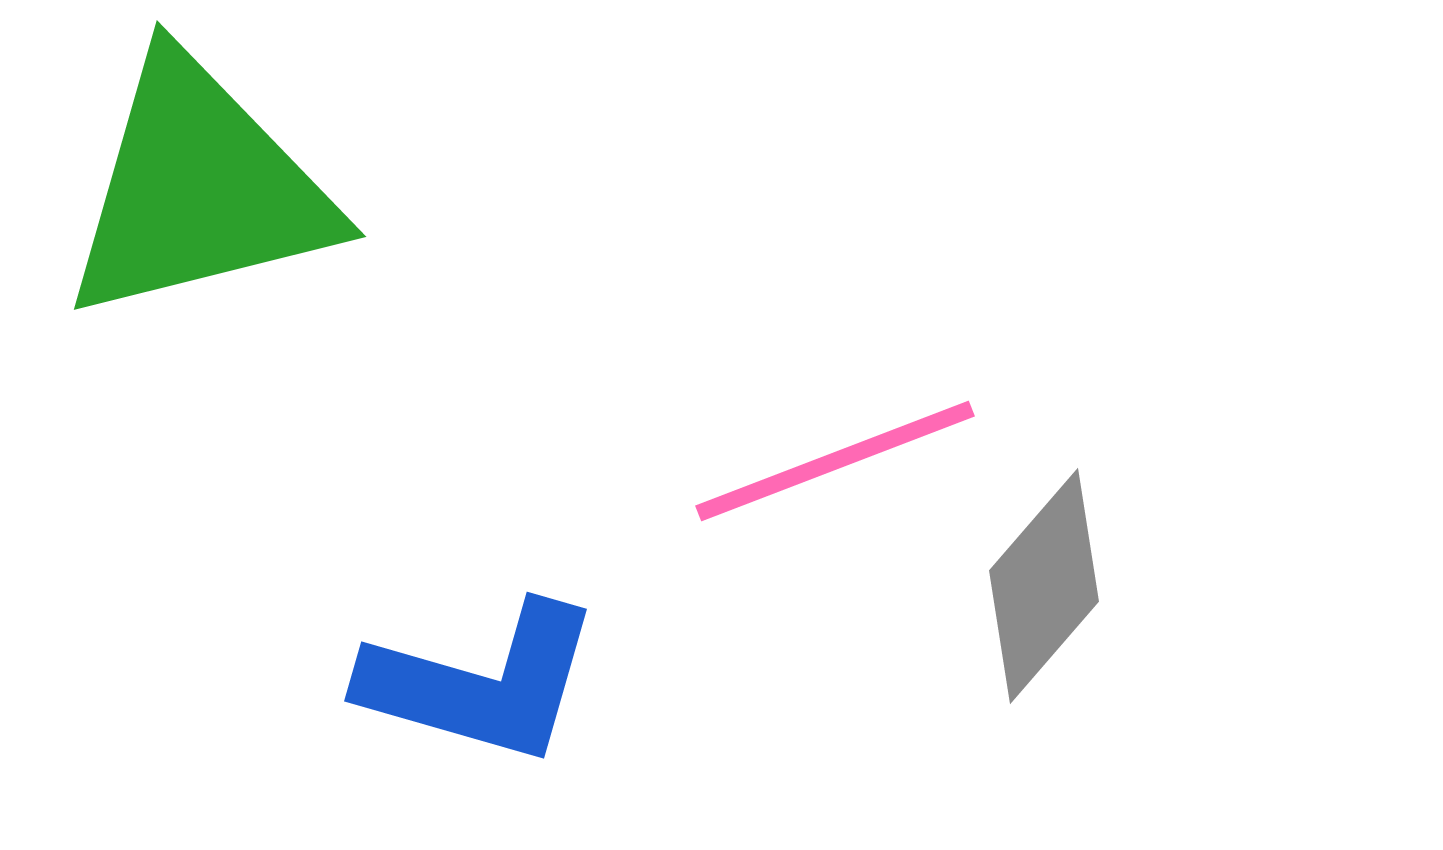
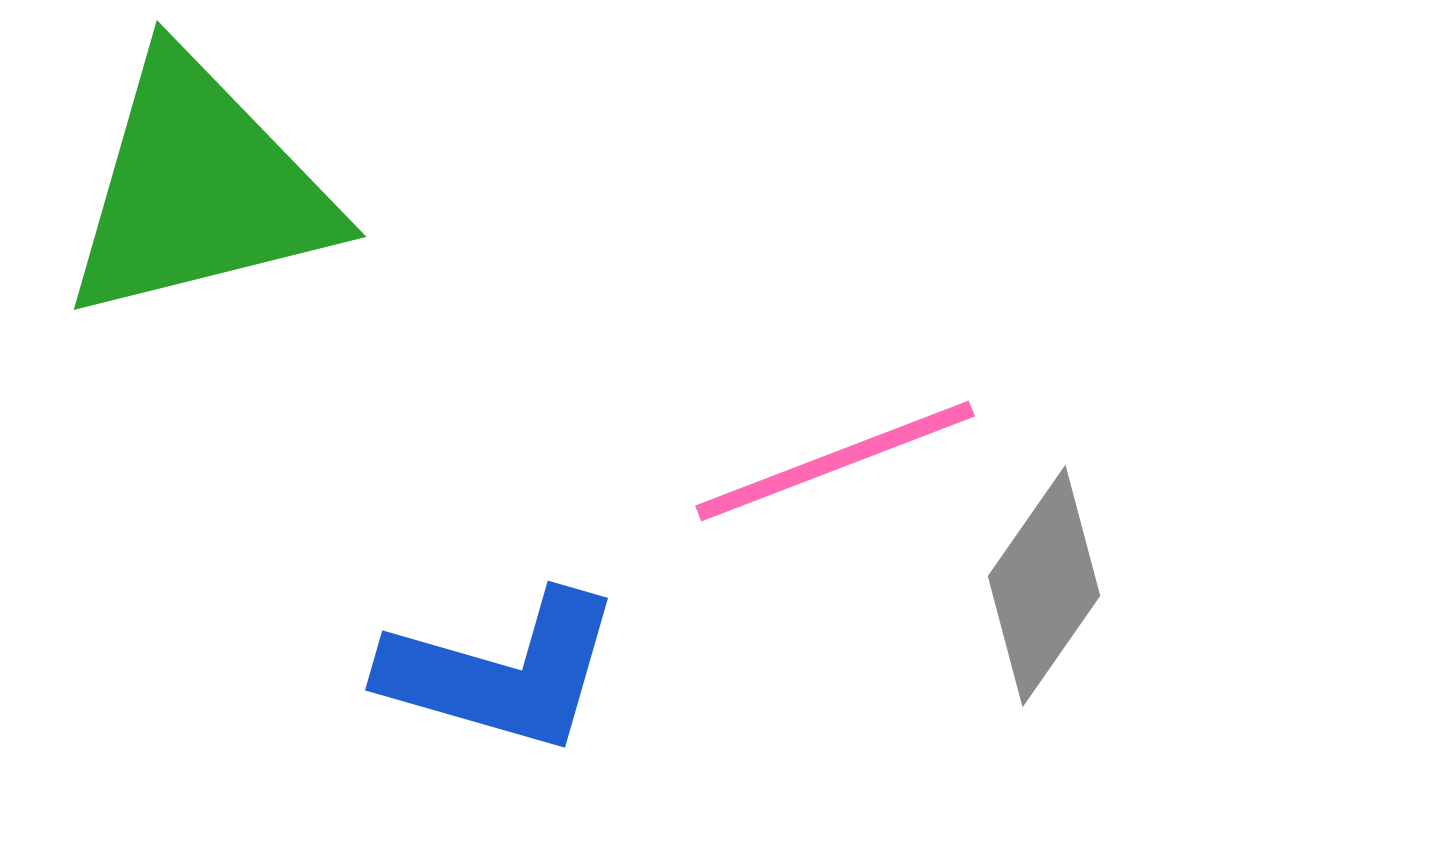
gray diamond: rotated 6 degrees counterclockwise
blue L-shape: moved 21 px right, 11 px up
